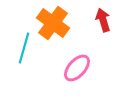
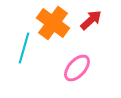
red arrow: moved 12 px left; rotated 65 degrees clockwise
